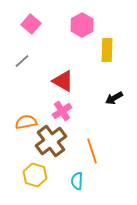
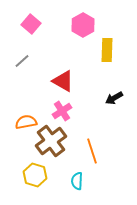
pink hexagon: moved 1 px right
